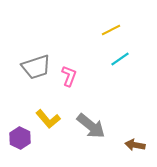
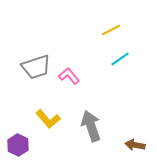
pink L-shape: rotated 60 degrees counterclockwise
gray arrow: rotated 148 degrees counterclockwise
purple hexagon: moved 2 px left, 7 px down
